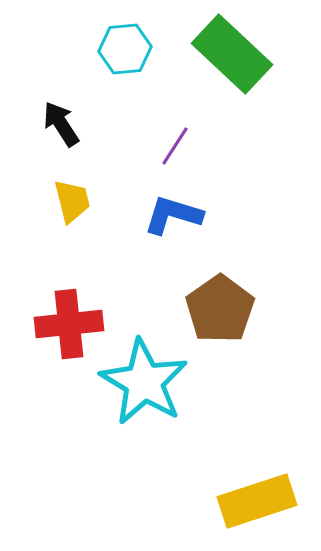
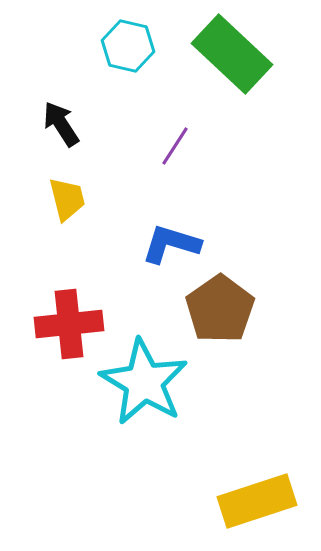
cyan hexagon: moved 3 px right, 3 px up; rotated 18 degrees clockwise
yellow trapezoid: moved 5 px left, 2 px up
blue L-shape: moved 2 px left, 29 px down
